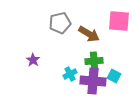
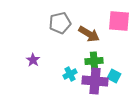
purple cross: moved 2 px right
